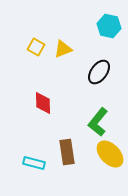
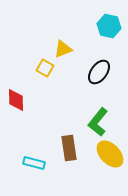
yellow square: moved 9 px right, 21 px down
red diamond: moved 27 px left, 3 px up
brown rectangle: moved 2 px right, 4 px up
